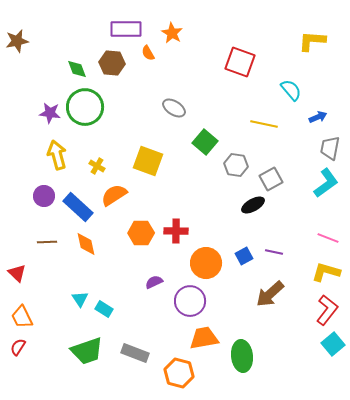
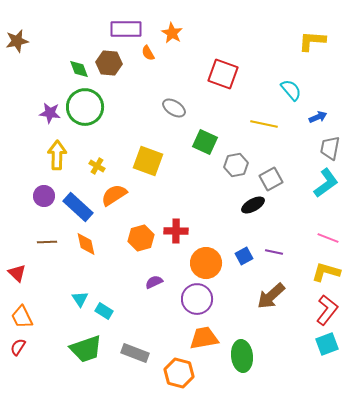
red square at (240, 62): moved 17 px left, 12 px down
brown hexagon at (112, 63): moved 3 px left
green diamond at (77, 69): moved 2 px right
green square at (205, 142): rotated 15 degrees counterclockwise
yellow arrow at (57, 155): rotated 16 degrees clockwise
gray hexagon at (236, 165): rotated 20 degrees counterclockwise
orange hexagon at (141, 233): moved 5 px down; rotated 15 degrees counterclockwise
brown arrow at (270, 294): moved 1 px right, 2 px down
purple circle at (190, 301): moved 7 px right, 2 px up
cyan rectangle at (104, 309): moved 2 px down
cyan square at (333, 344): moved 6 px left; rotated 20 degrees clockwise
green trapezoid at (87, 351): moved 1 px left, 2 px up
